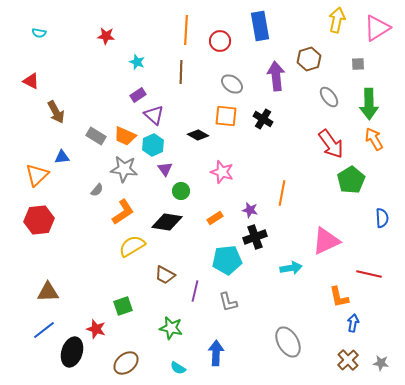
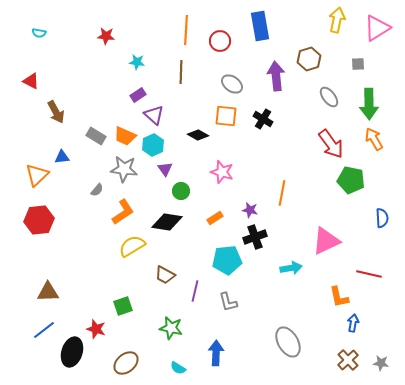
cyan star at (137, 62): rotated 14 degrees counterclockwise
green pentagon at (351, 180): rotated 28 degrees counterclockwise
